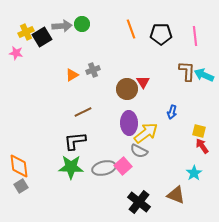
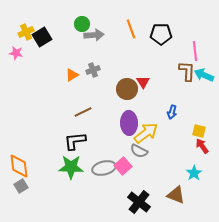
gray arrow: moved 32 px right, 9 px down
pink line: moved 15 px down
